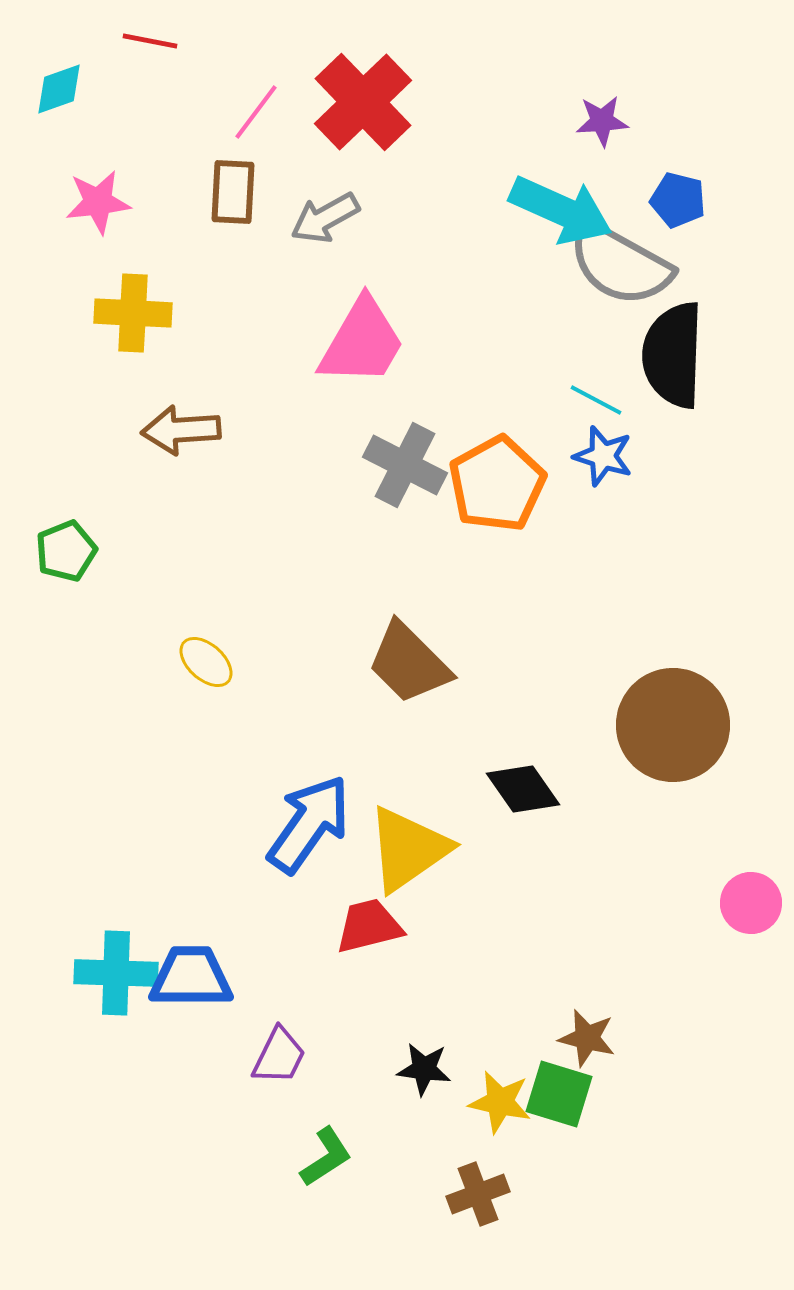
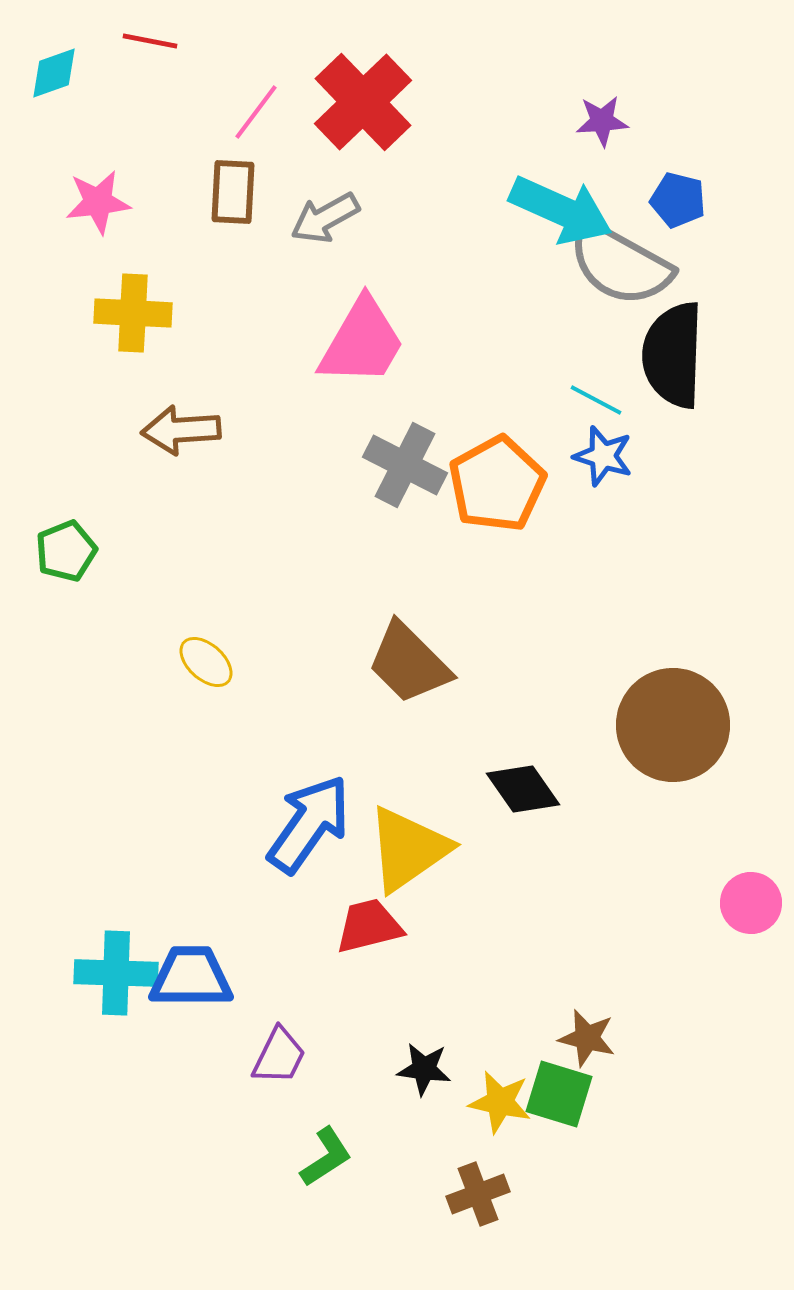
cyan diamond: moved 5 px left, 16 px up
